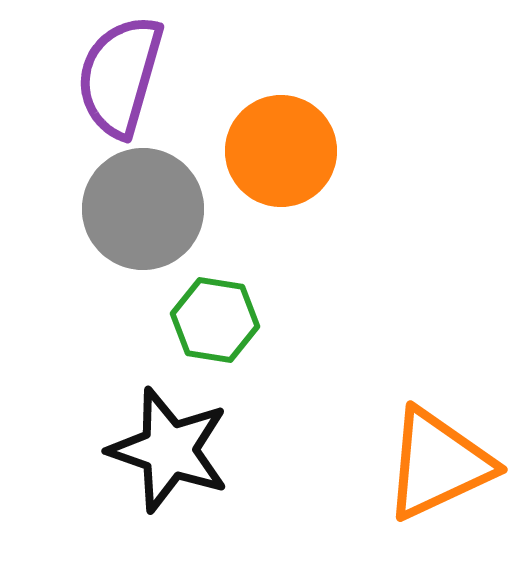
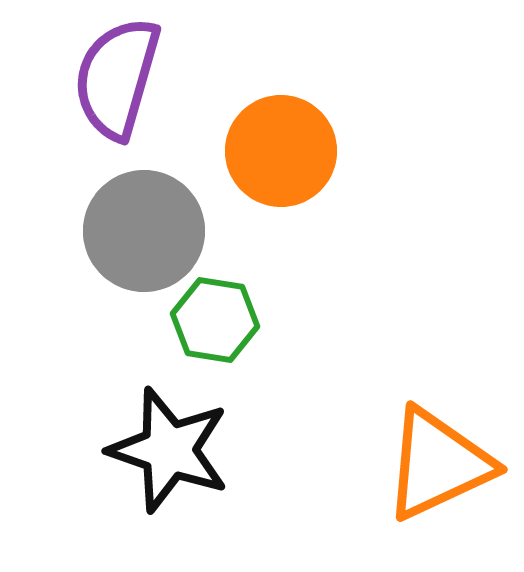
purple semicircle: moved 3 px left, 2 px down
gray circle: moved 1 px right, 22 px down
